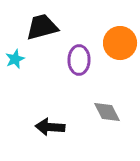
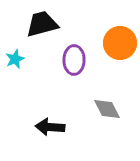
black trapezoid: moved 3 px up
purple ellipse: moved 5 px left
gray diamond: moved 3 px up
